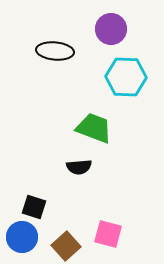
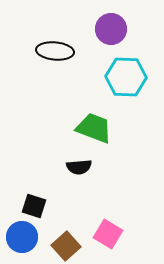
black square: moved 1 px up
pink square: rotated 16 degrees clockwise
